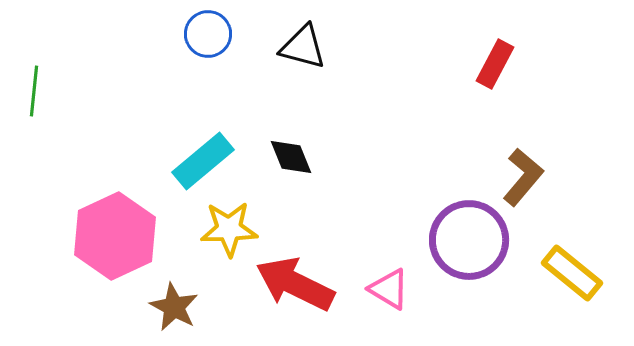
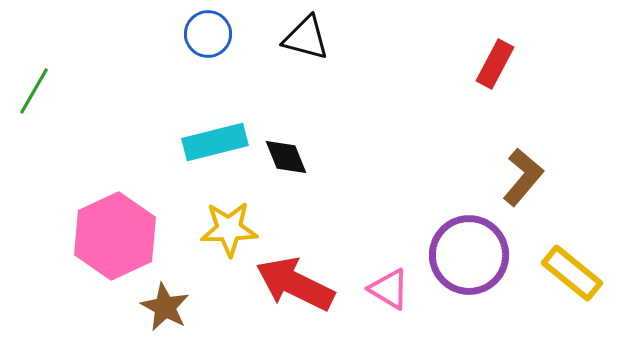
black triangle: moved 3 px right, 9 px up
green line: rotated 24 degrees clockwise
black diamond: moved 5 px left
cyan rectangle: moved 12 px right, 19 px up; rotated 26 degrees clockwise
purple circle: moved 15 px down
brown star: moved 9 px left
